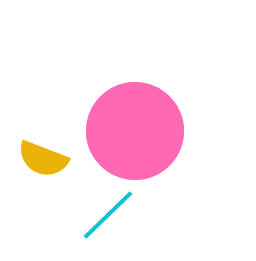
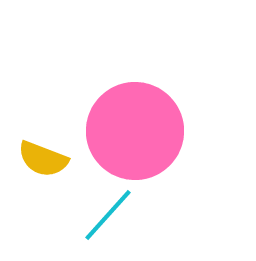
cyan line: rotated 4 degrees counterclockwise
